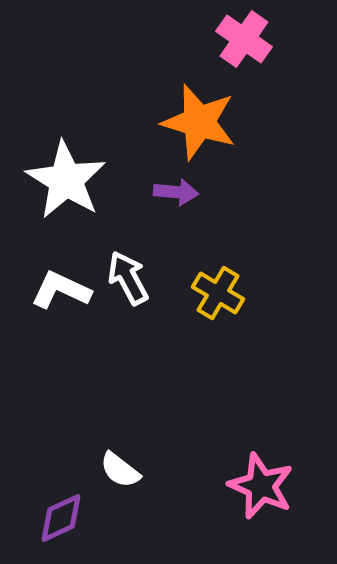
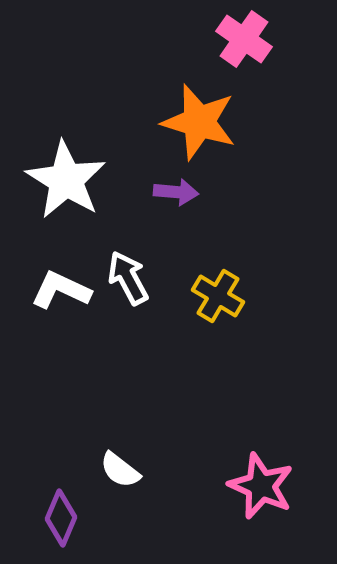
yellow cross: moved 3 px down
purple diamond: rotated 42 degrees counterclockwise
